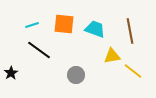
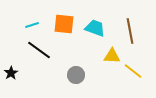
cyan trapezoid: moved 1 px up
yellow triangle: rotated 12 degrees clockwise
